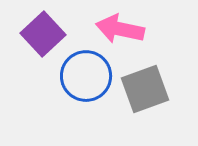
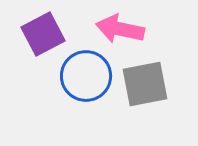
purple square: rotated 15 degrees clockwise
gray square: moved 5 px up; rotated 9 degrees clockwise
